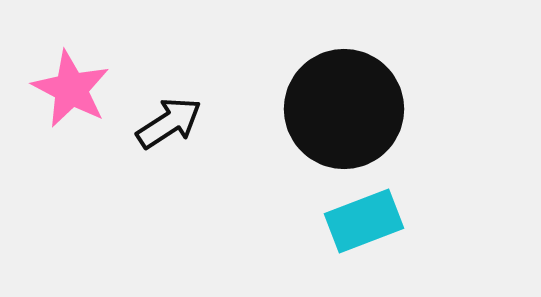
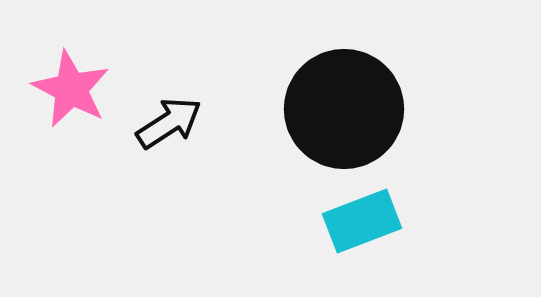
cyan rectangle: moved 2 px left
